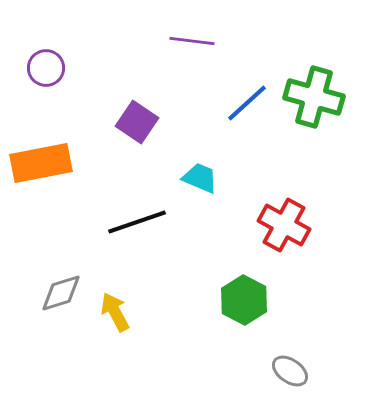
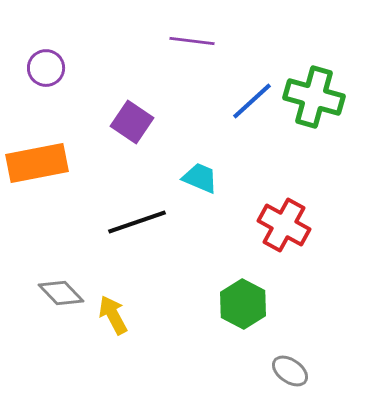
blue line: moved 5 px right, 2 px up
purple square: moved 5 px left
orange rectangle: moved 4 px left
gray diamond: rotated 63 degrees clockwise
green hexagon: moved 1 px left, 4 px down
yellow arrow: moved 2 px left, 3 px down
